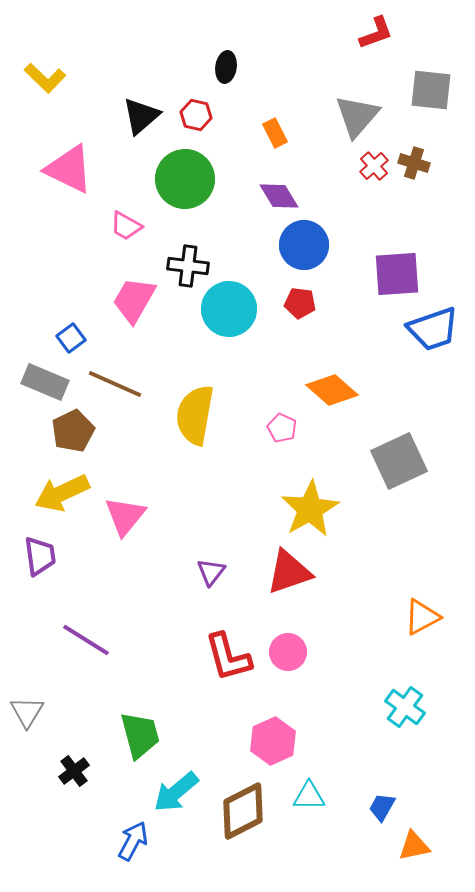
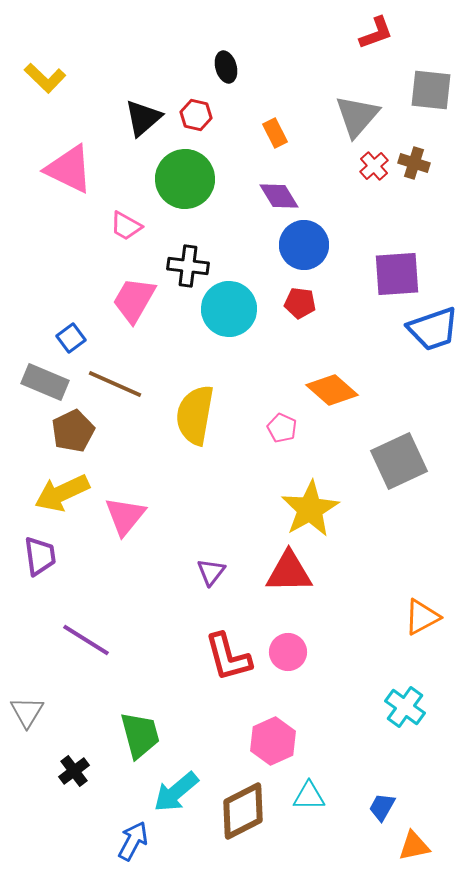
black ellipse at (226, 67): rotated 24 degrees counterclockwise
black triangle at (141, 116): moved 2 px right, 2 px down
red triangle at (289, 572): rotated 18 degrees clockwise
